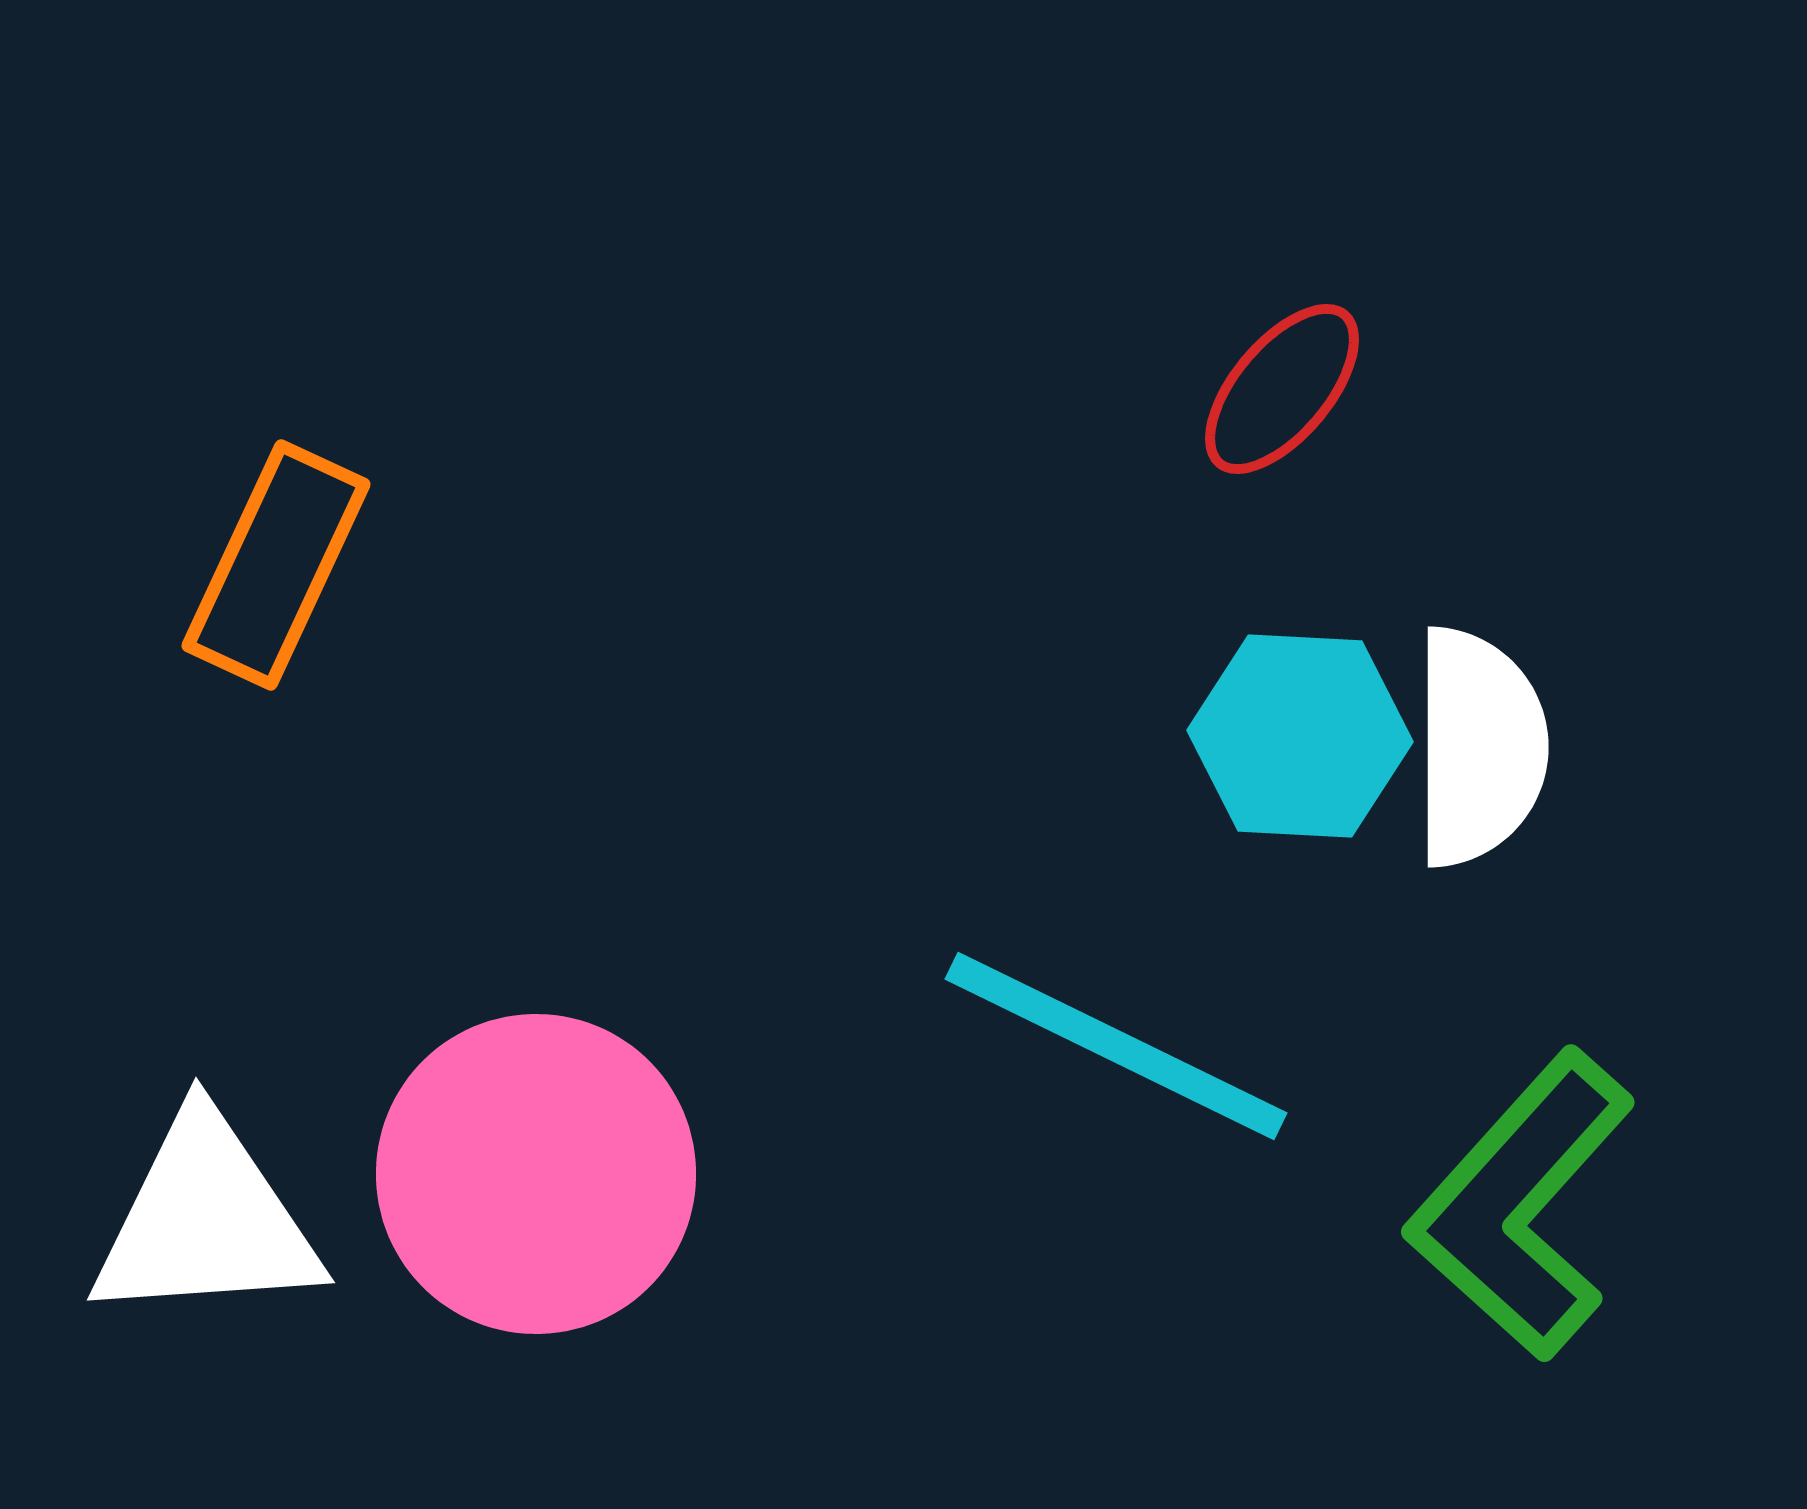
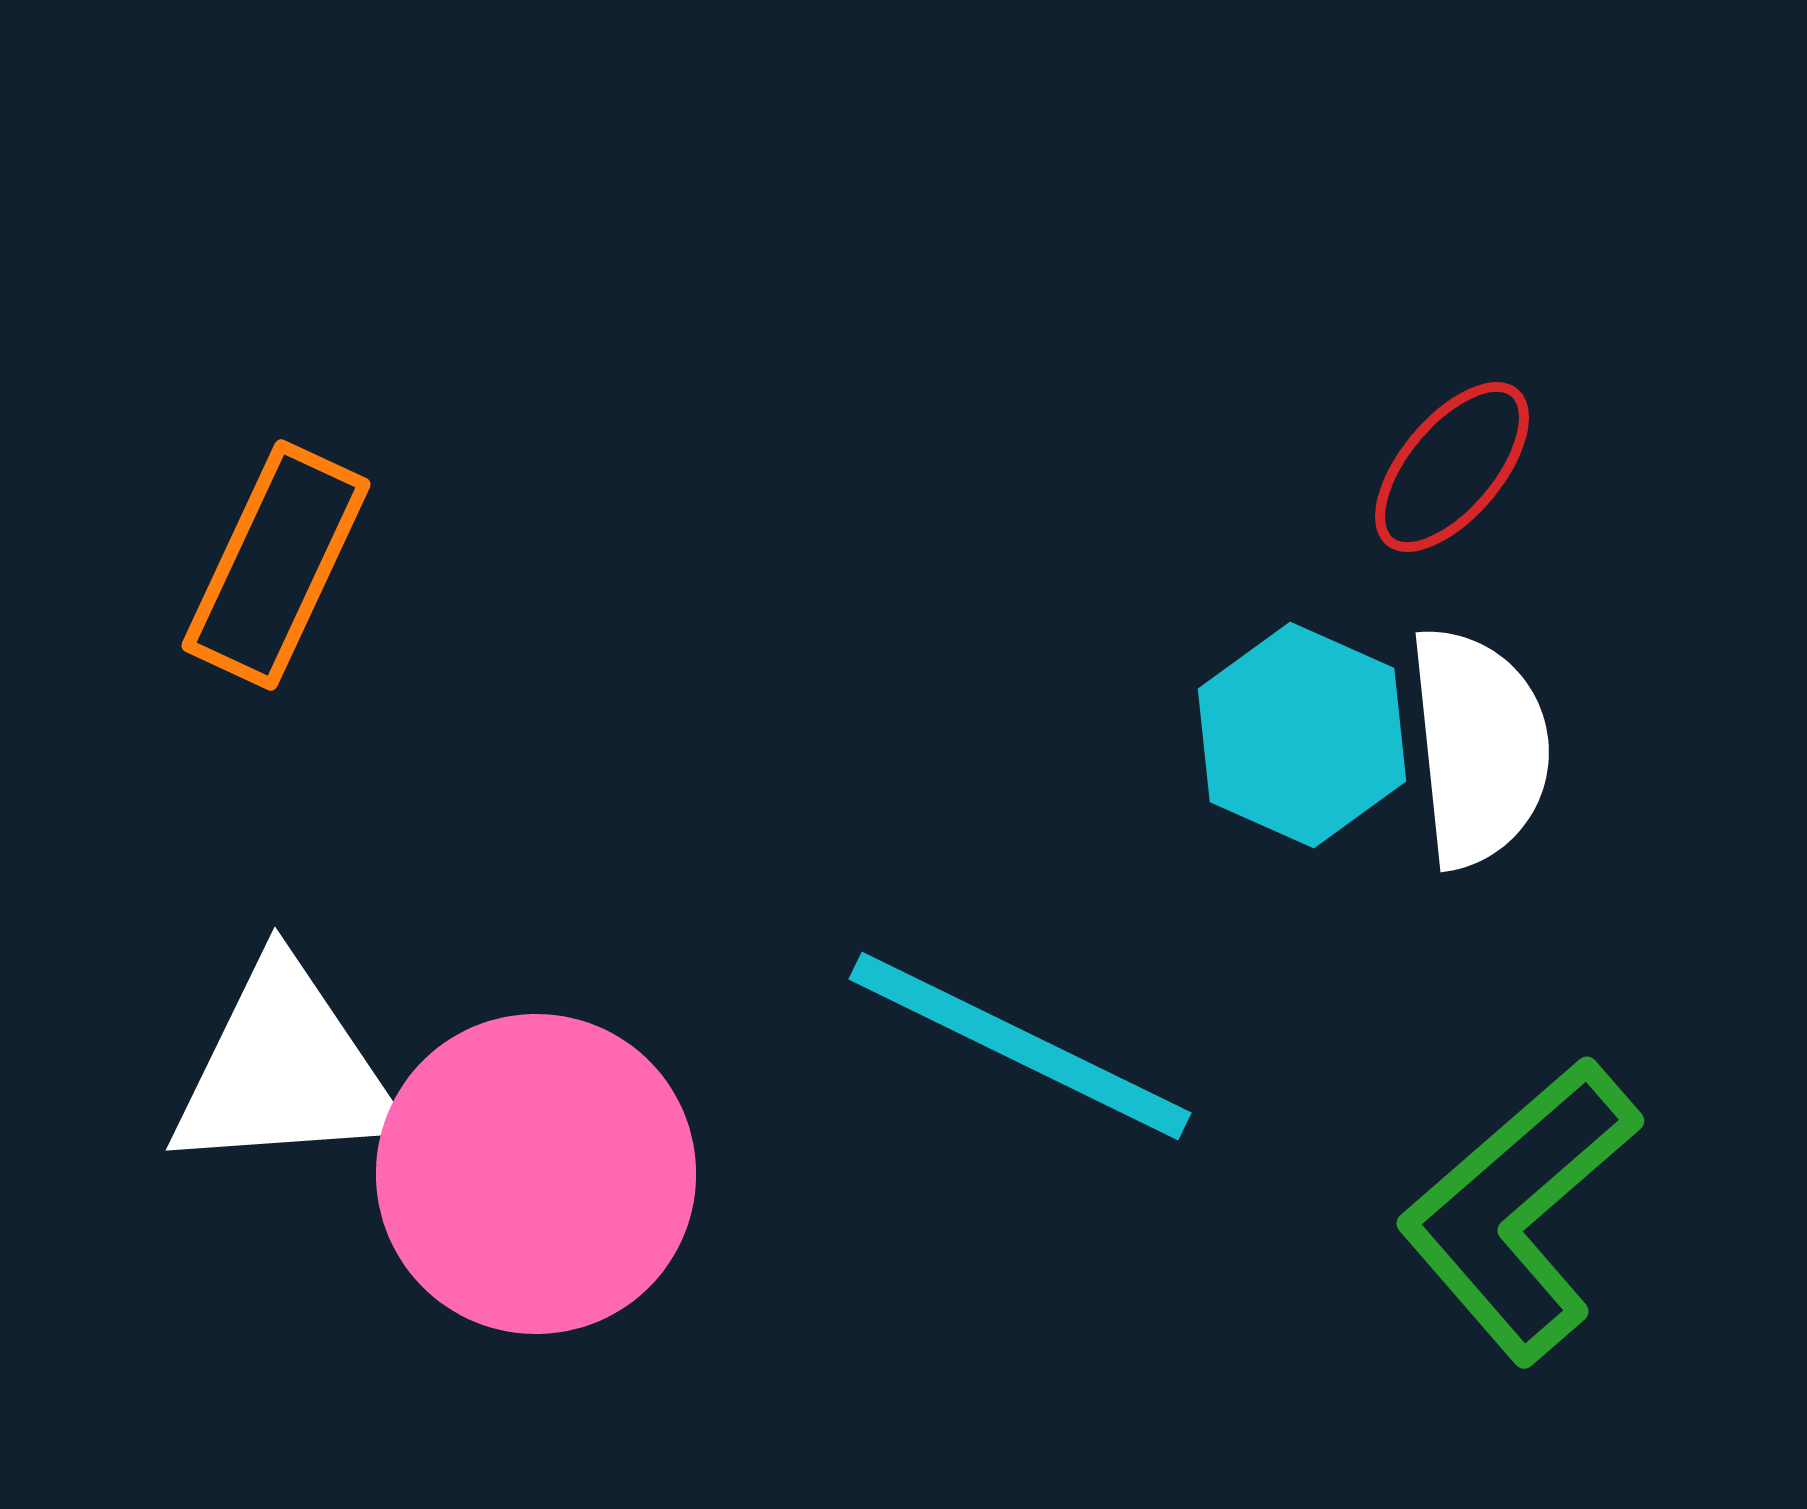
red ellipse: moved 170 px right, 78 px down
cyan hexagon: moved 2 px right, 1 px up; rotated 21 degrees clockwise
white semicircle: rotated 6 degrees counterclockwise
cyan line: moved 96 px left
green L-shape: moved 2 px left, 5 px down; rotated 7 degrees clockwise
white triangle: moved 79 px right, 150 px up
